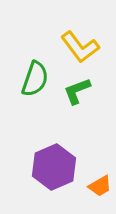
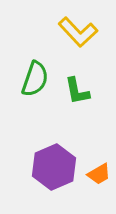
yellow L-shape: moved 2 px left, 15 px up; rotated 6 degrees counterclockwise
green L-shape: rotated 80 degrees counterclockwise
orange trapezoid: moved 1 px left, 12 px up
